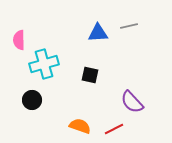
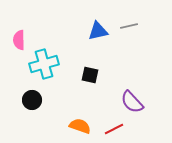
blue triangle: moved 2 px up; rotated 10 degrees counterclockwise
